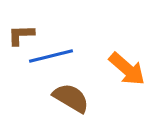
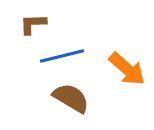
brown L-shape: moved 12 px right, 11 px up
blue line: moved 11 px right
